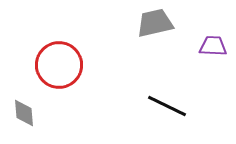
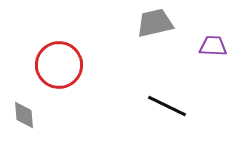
gray diamond: moved 2 px down
